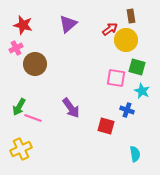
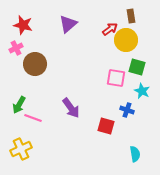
green arrow: moved 2 px up
